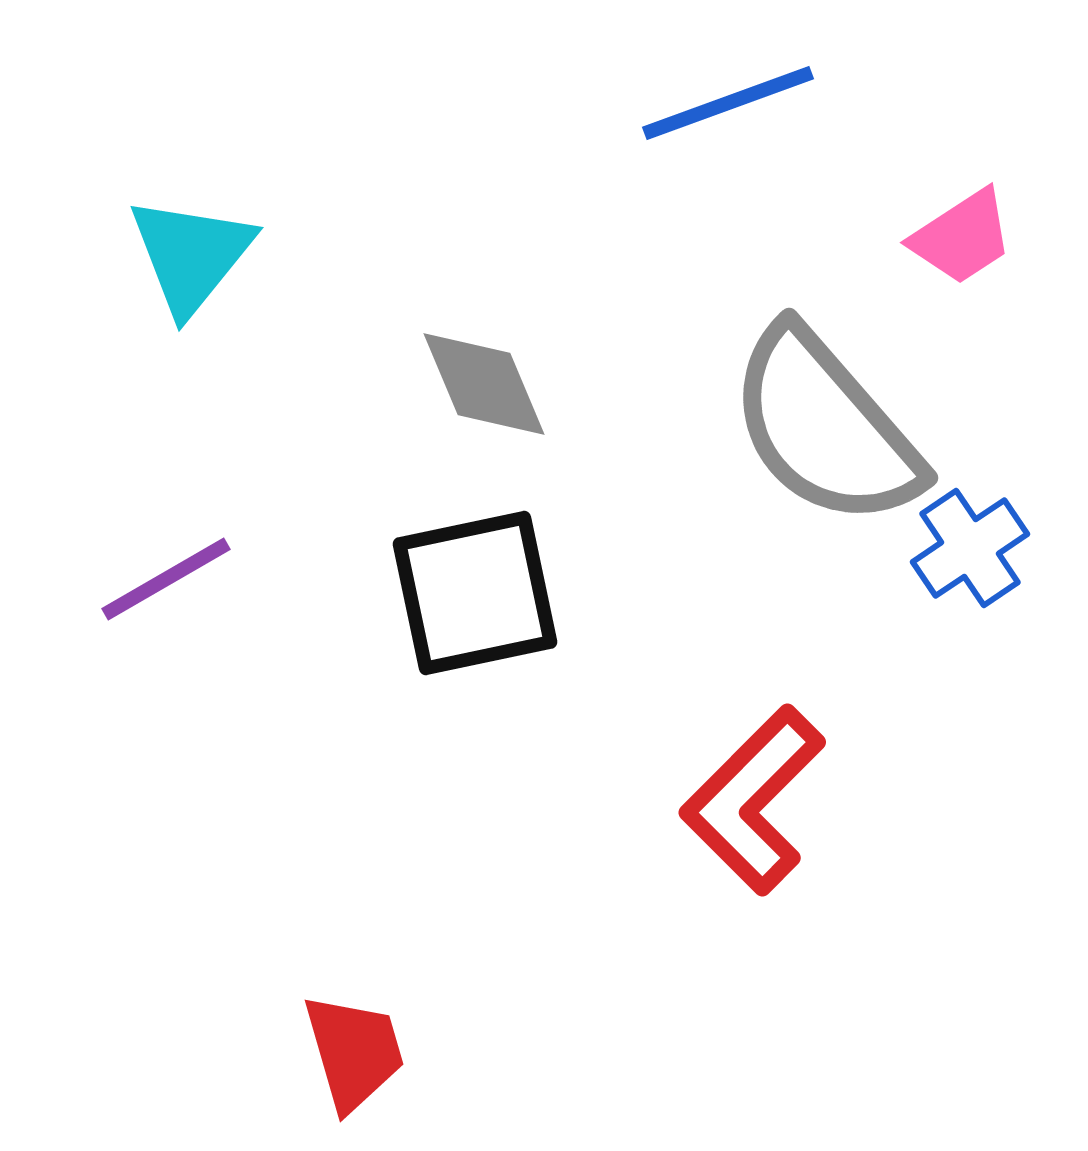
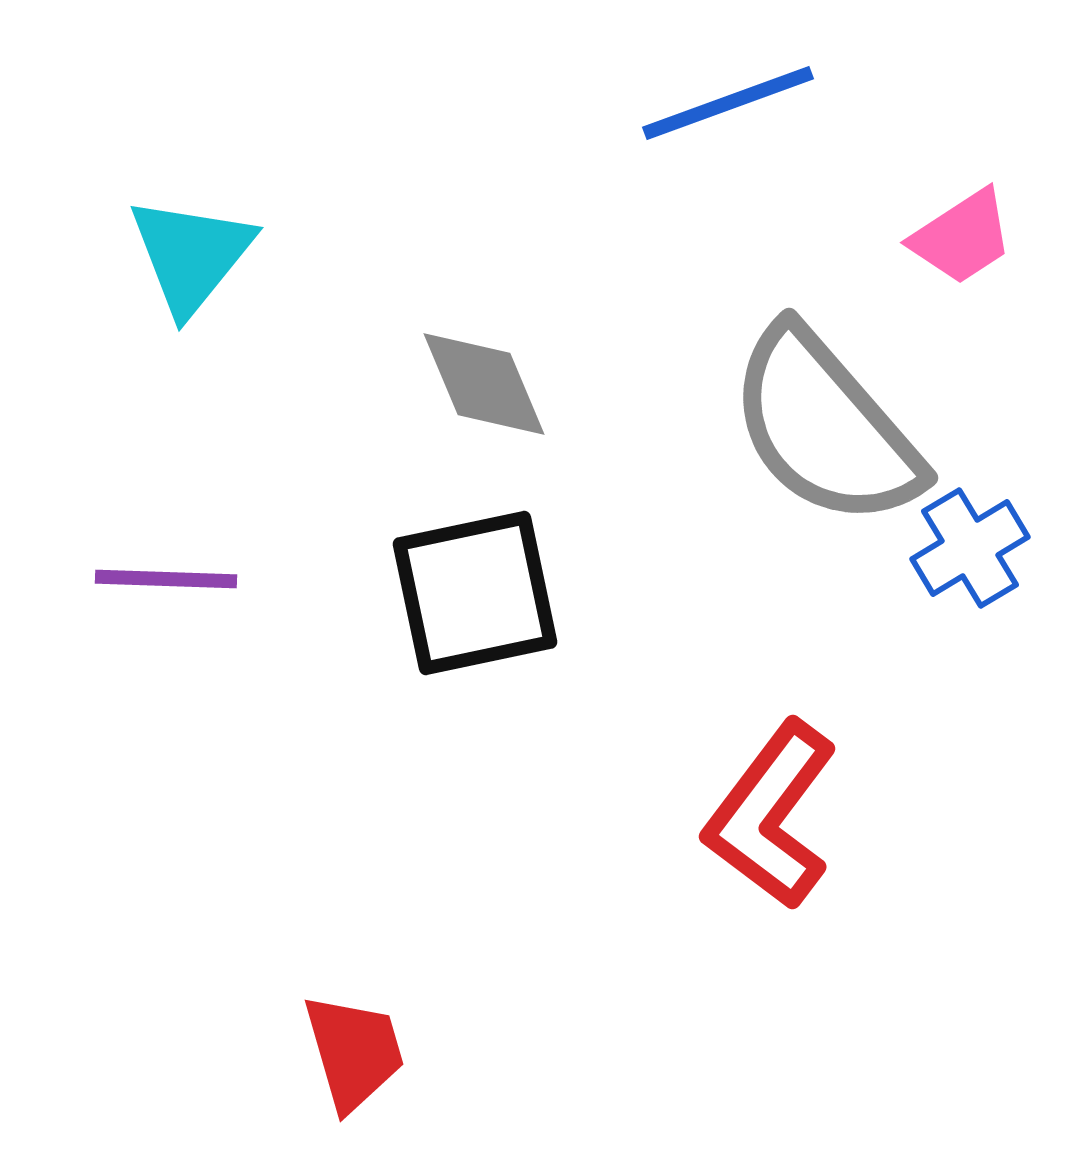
blue cross: rotated 3 degrees clockwise
purple line: rotated 32 degrees clockwise
red L-shape: moved 18 px right, 15 px down; rotated 8 degrees counterclockwise
